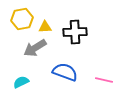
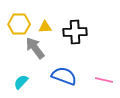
yellow hexagon: moved 3 px left, 5 px down; rotated 10 degrees clockwise
gray arrow: rotated 85 degrees clockwise
blue semicircle: moved 1 px left, 4 px down
cyan semicircle: rotated 21 degrees counterclockwise
